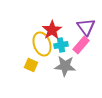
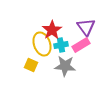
pink rectangle: rotated 18 degrees clockwise
